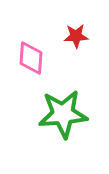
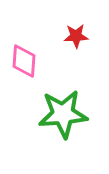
pink diamond: moved 7 px left, 3 px down
